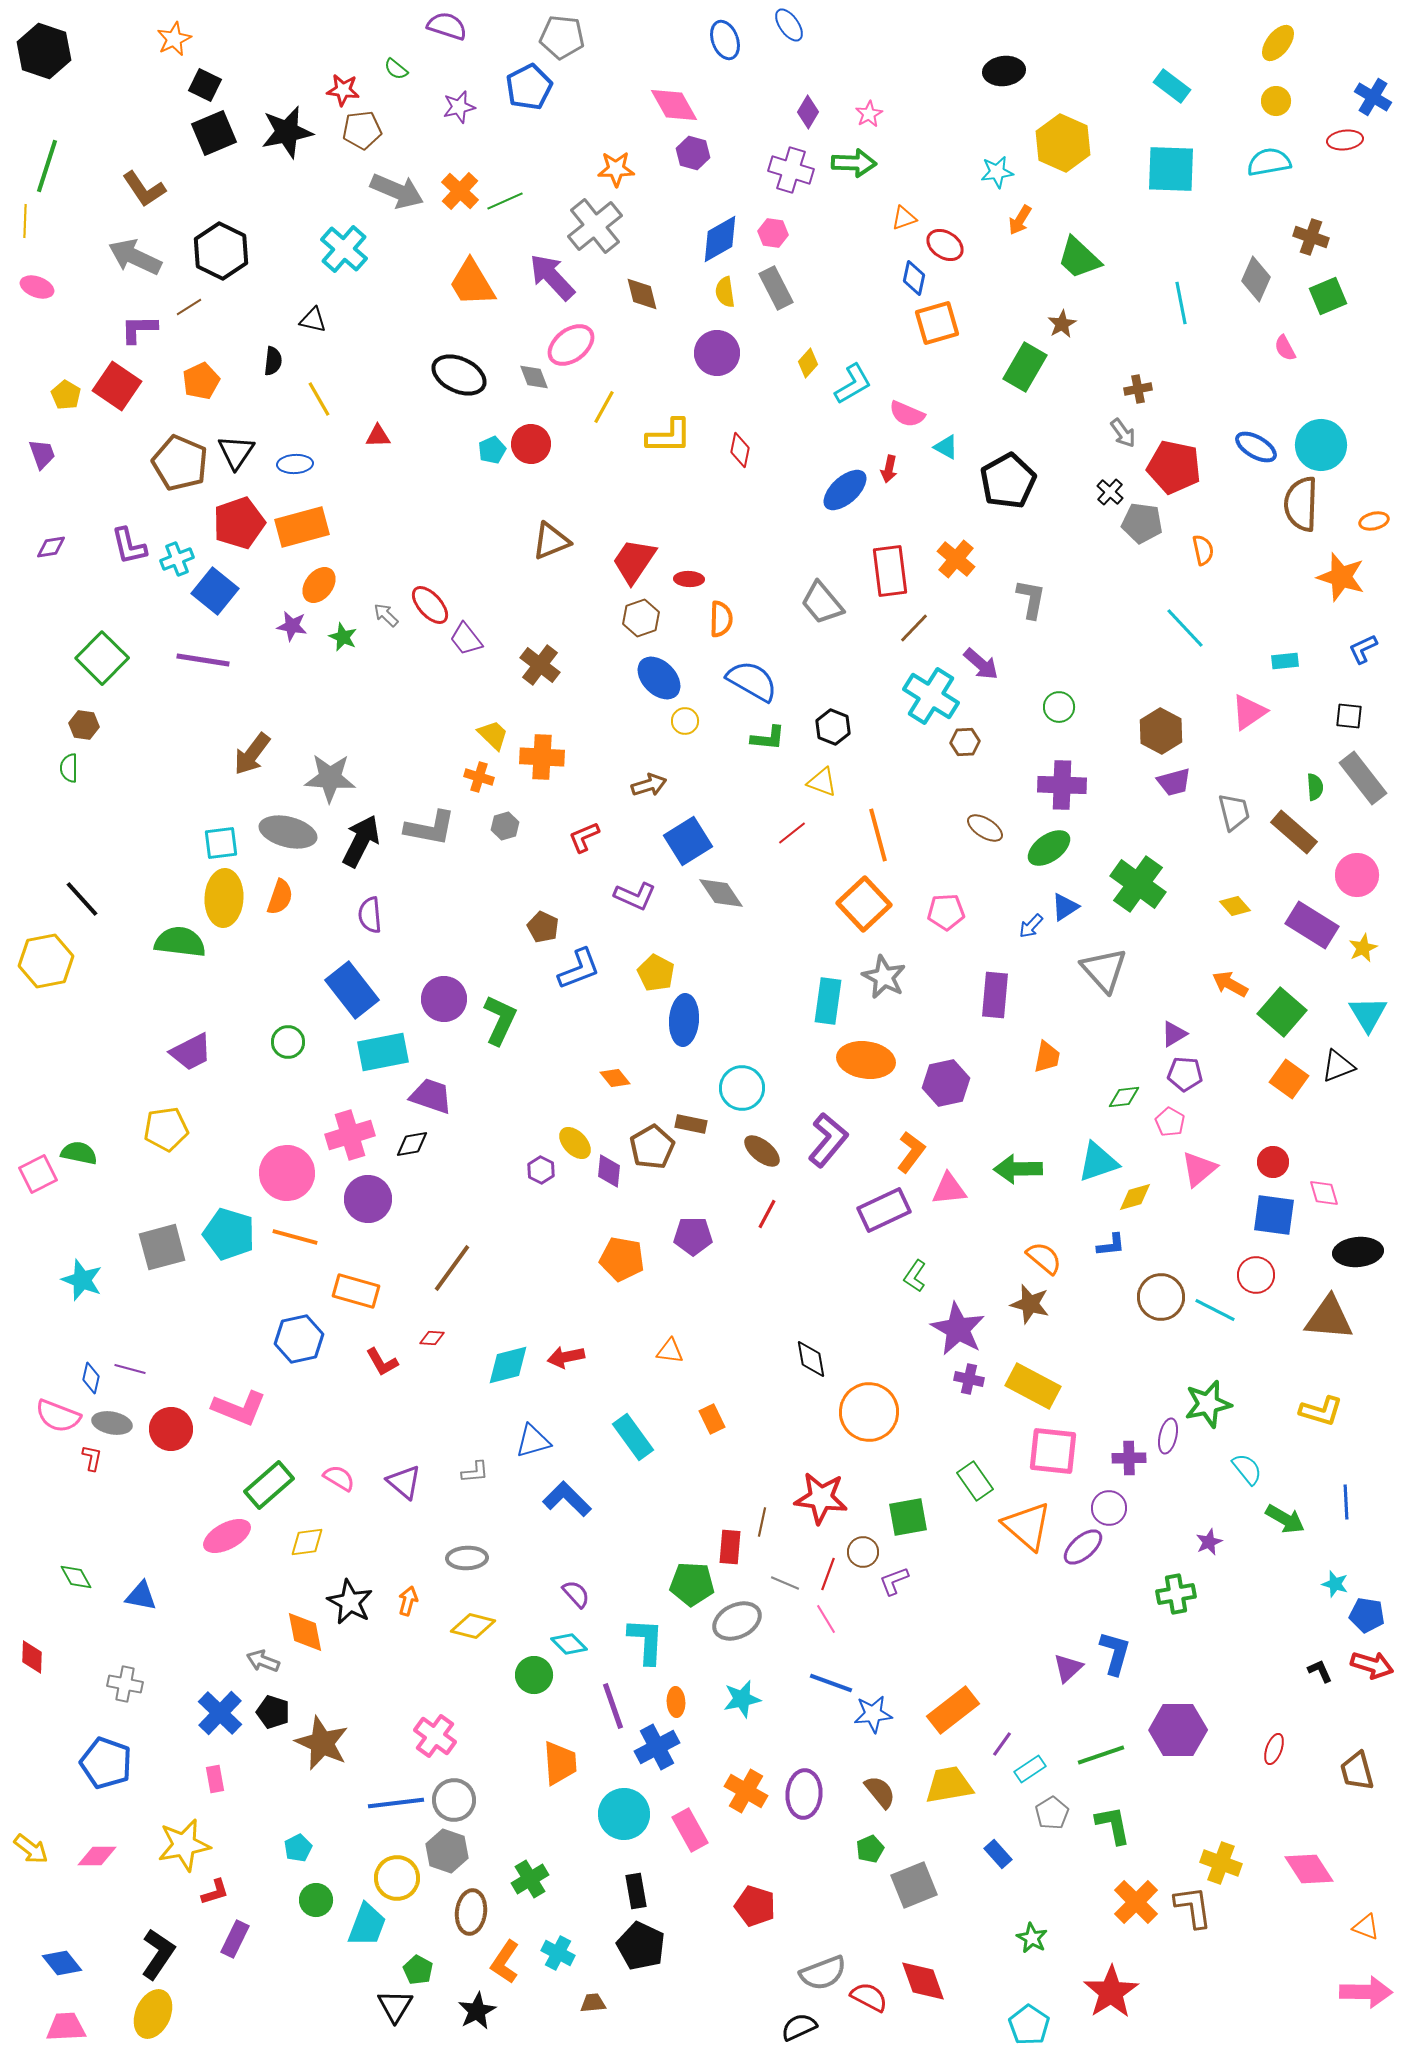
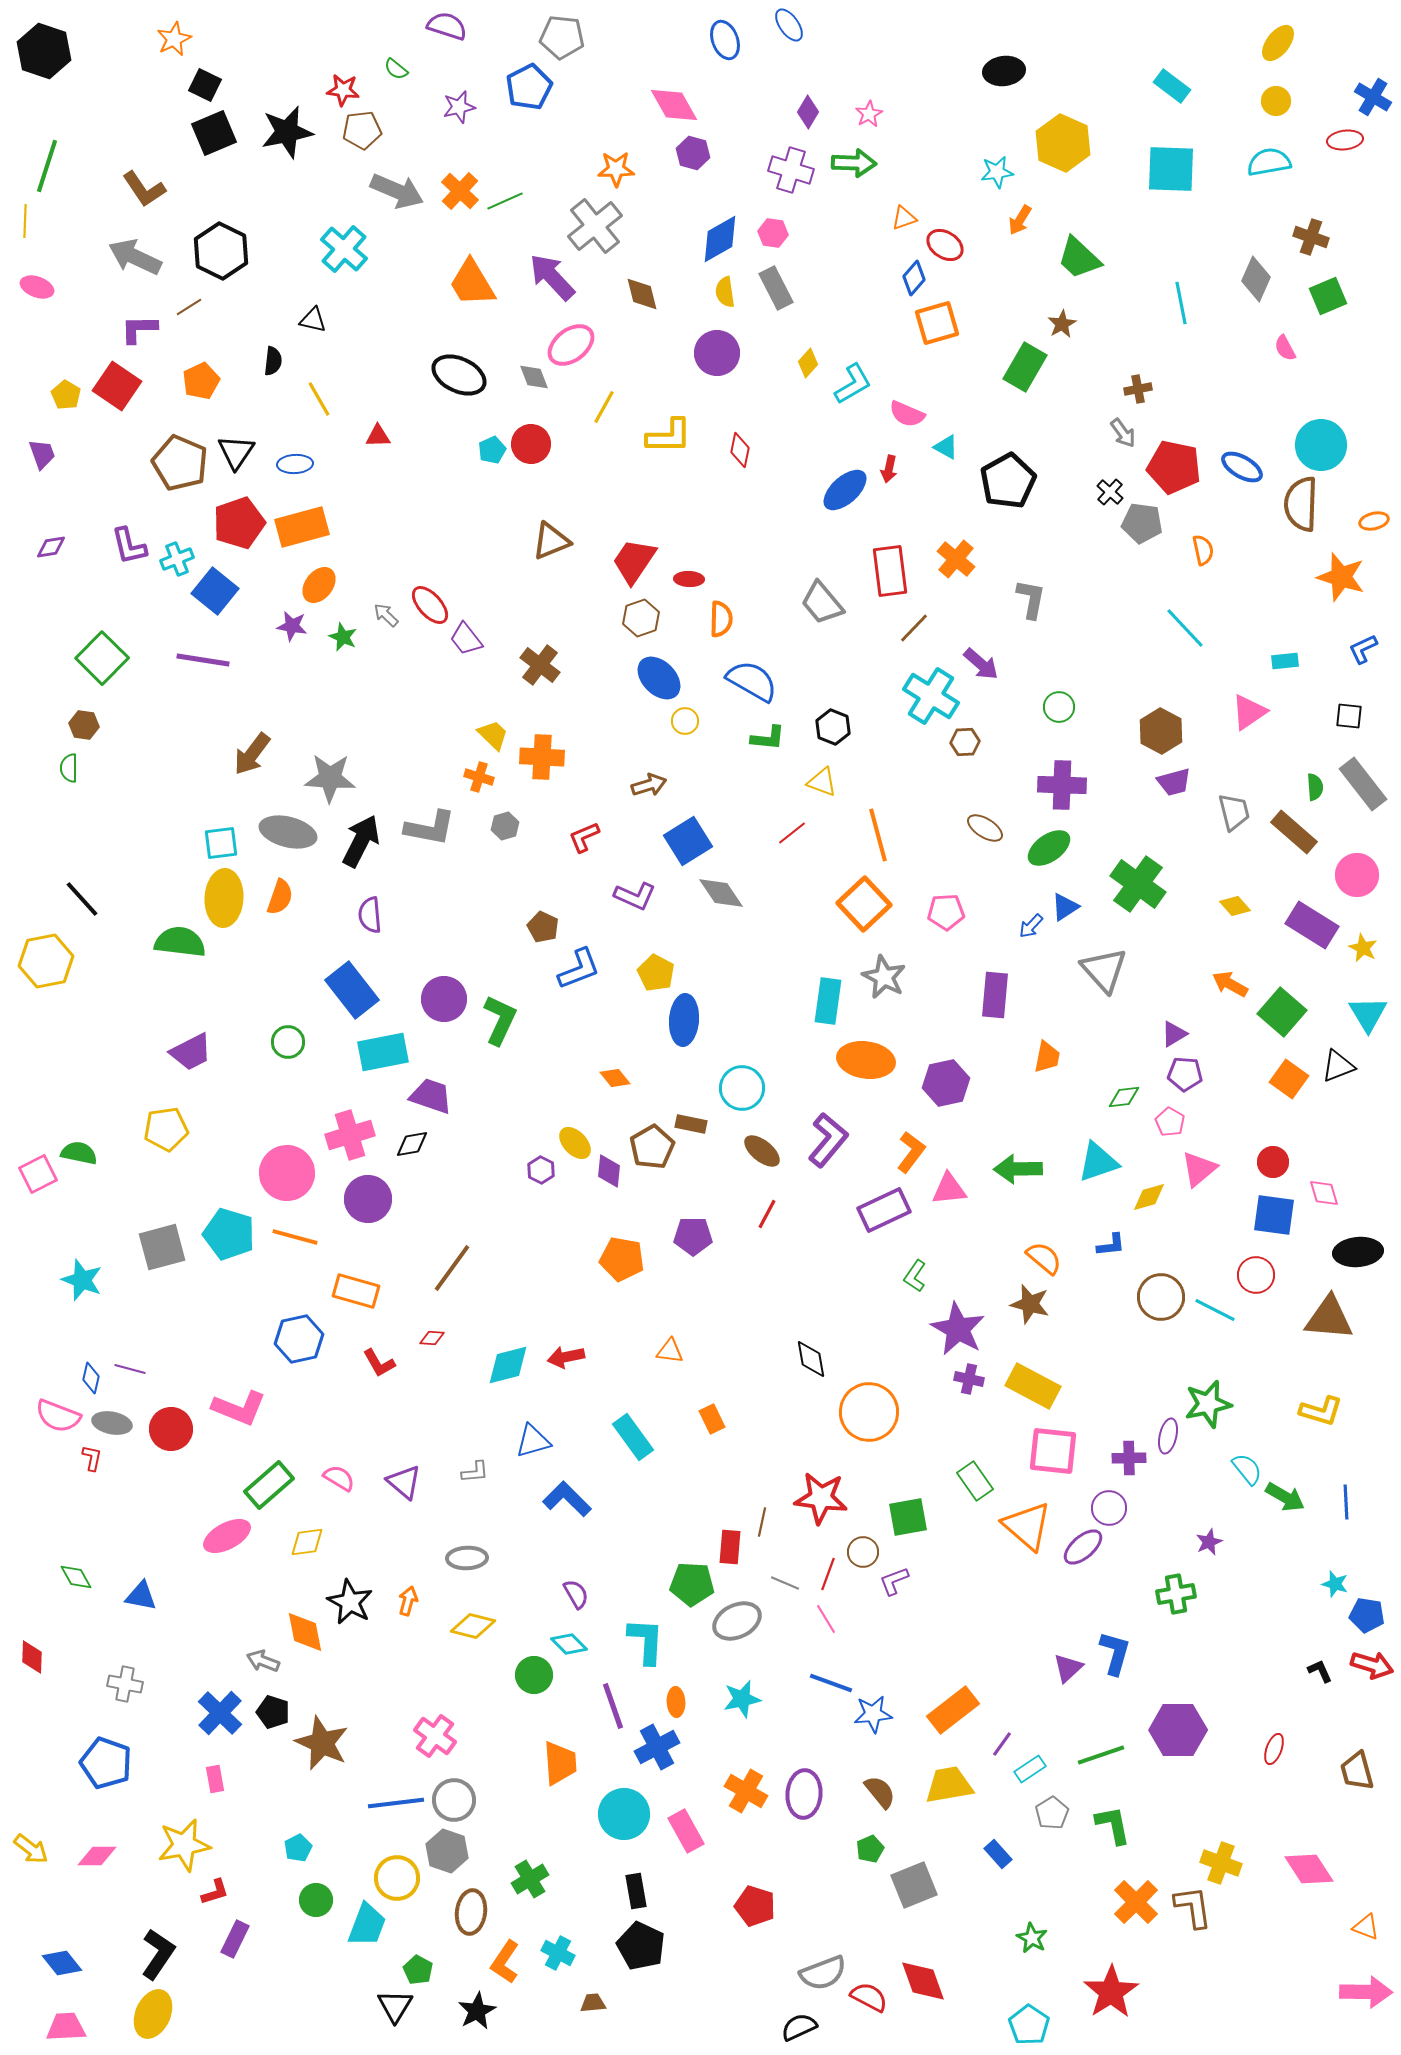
blue diamond at (914, 278): rotated 28 degrees clockwise
blue ellipse at (1256, 447): moved 14 px left, 20 px down
gray rectangle at (1363, 778): moved 6 px down
yellow star at (1363, 948): rotated 20 degrees counterclockwise
yellow diamond at (1135, 1197): moved 14 px right
red L-shape at (382, 1362): moved 3 px left, 1 px down
green arrow at (1285, 1519): moved 22 px up
purple semicircle at (576, 1594): rotated 12 degrees clockwise
pink rectangle at (690, 1830): moved 4 px left, 1 px down
